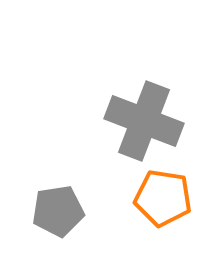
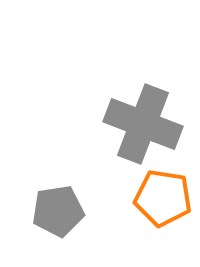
gray cross: moved 1 px left, 3 px down
